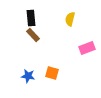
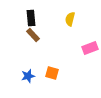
pink rectangle: moved 3 px right
blue star: rotated 24 degrees counterclockwise
